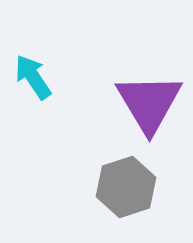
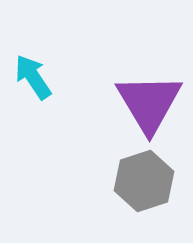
gray hexagon: moved 18 px right, 6 px up
